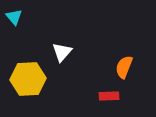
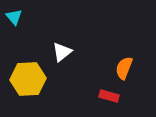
white triangle: rotated 10 degrees clockwise
orange semicircle: moved 1 px down
red rectangle: rotated 18 degrees clockwise
